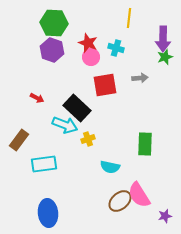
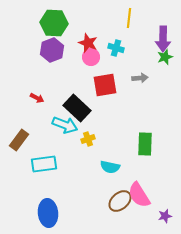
purple hexagon: rotated 20 degrees clockwise
